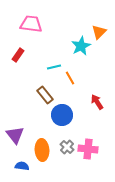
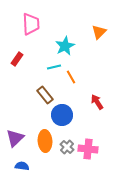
pink trapezoid: rotated 80 degrees clockwise
cyan star: moved 16 px left
red rectangle: moved 1 px left, 4 px down
orange line: moved 1 px right, 1 px up
purple triangle: moved 3 px down; rotated 24 degrees clockwise
orange ellipse: moved 3 px right, 9 px up
